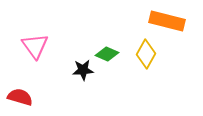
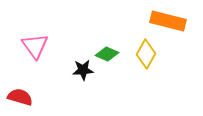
orange rectangle: moved 1 px right
